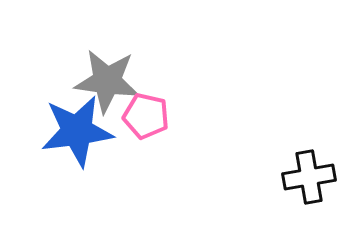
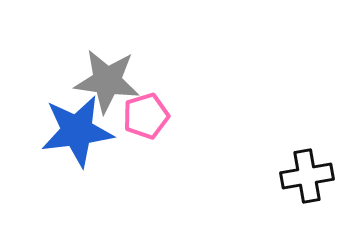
pink pentagon: rotated 30 degrees counterclockwise
black cross: moved 2 px left, 1 px up
